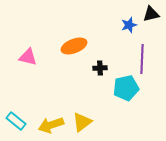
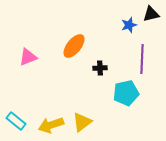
orange ellipse: rotated 30 degrees counterclockwise
pink triangle: rotated 36 degrees counterclockwise
cyan pentagon: moved 5 px down
